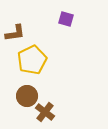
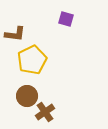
brown L-shape: moved 1 px down; rotated 15 degrees clockwise
brown cross: rotated 18 degrees clockwise
